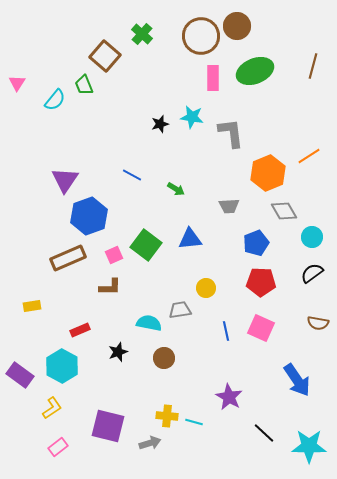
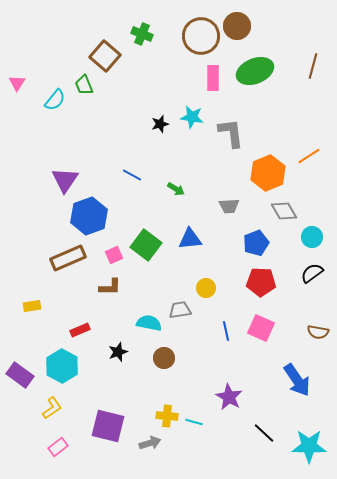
green cross at (142, 34): rotated 20 degrees counterclockwise
brown semicircle at (318, 323): moved 9 px down
